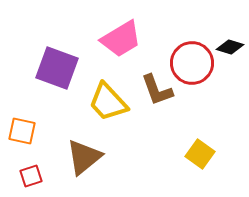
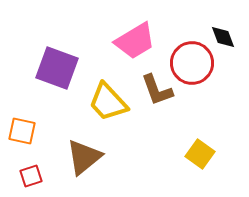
pink trapezoid: moved 14 px right, 2 px down
black diamond: moved 7 px left, 10 px up; rotated 52 degrees clockwise
